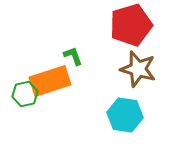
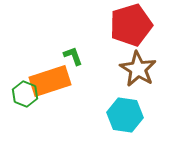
brown star: rotated 15 degrees clockwise
green hexagon: rotated 25 degrees counterclockwise
